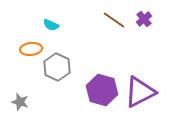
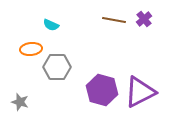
brown line: rotated 25 degrees counterclockwise
gray hexagon: rotated 24 degrees counterclockwise
